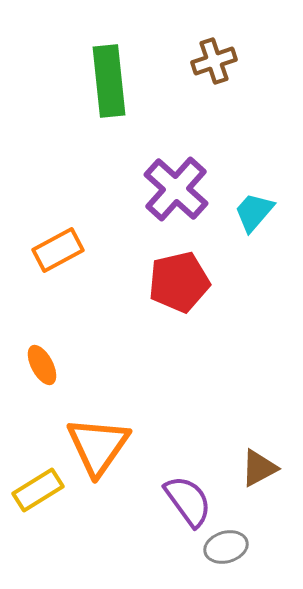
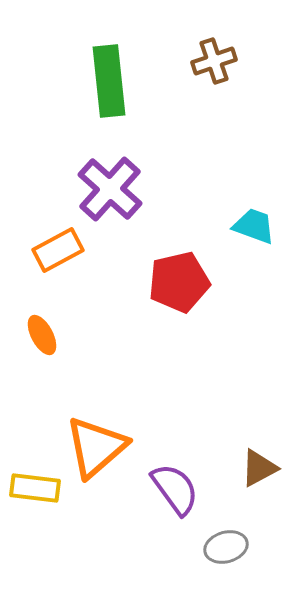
purple cross: moved 66 px left
cyan trapezoid: moved 14 px down; rotated 69 degrees clockwise
orange ellipse: moved 30 px up
orange triangle: moved 2 px left, 1 px down; rotated 14 degrees clockwise
yellow rectangle: moved 3 px left, 2 px up; rotated 39 degrees clockwise
purple semicircle: moved 13 px left, 12 px up
